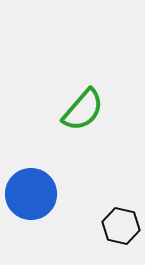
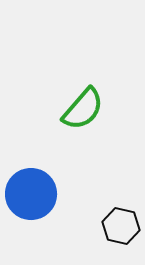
green semicircle: moved 1 px up
